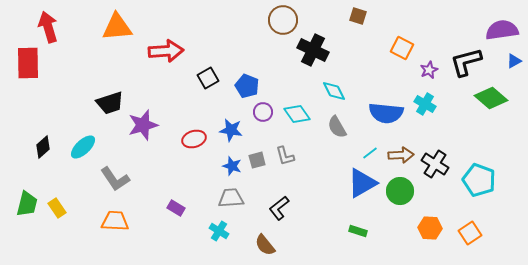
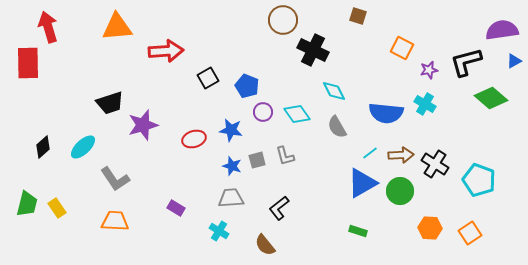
purple star at (429, 70): rotated 12 degrees clockwise
